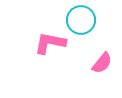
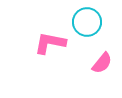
cyan circle: moved 6 px right, 2 px down
